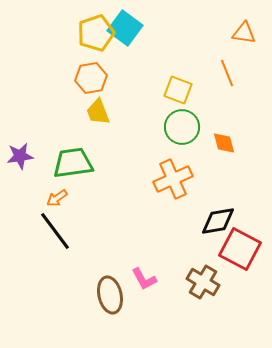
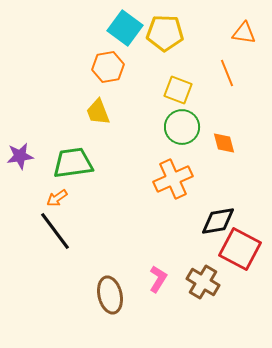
yellow pentagon: moved 69 px right; rotated 21 degrees clockwise
orange hexagon: moved 17 px right, 11 px up
pink L-shape: moved 14 px right; rotated 120 degrees counterclockwise
